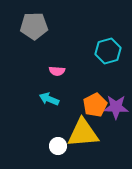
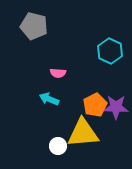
gray pentagon: rotated 16 degrees clockwise
cyan hexagon: moved 2 px right; rotated 20 degrees counterclockwise
pink semicircle: moved 1 px right, 2 px down
